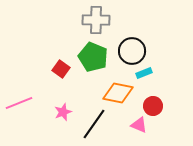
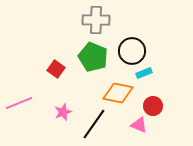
red square: moved 5 px left
